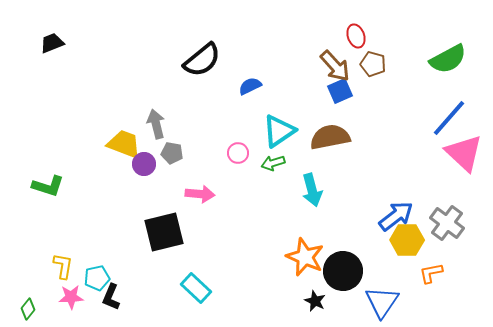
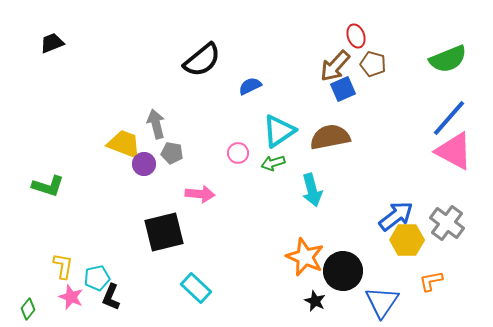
green semicircle: rotated 6 degrees clockwise
brown arrow: rotated 84 degrees clockwise
blue square: moved 3 px right, 2 px up
pink triangle: moved 10 px left, 2 px up; rotated 15 degrees counterclockwise
orange L-shape: moved 8 px down
pink star: rotated 25 degrees clockwise
